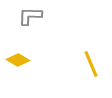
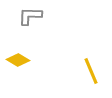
yellow line: moved 7 px down
